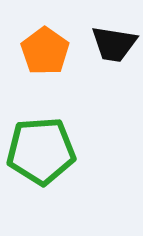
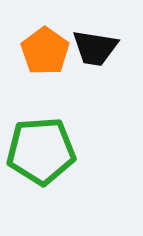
black trapezoid: moved 19 px left, 4 px down
